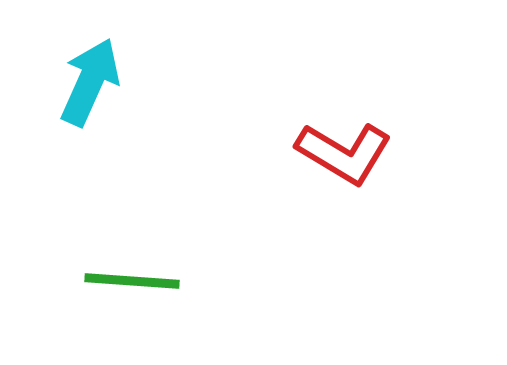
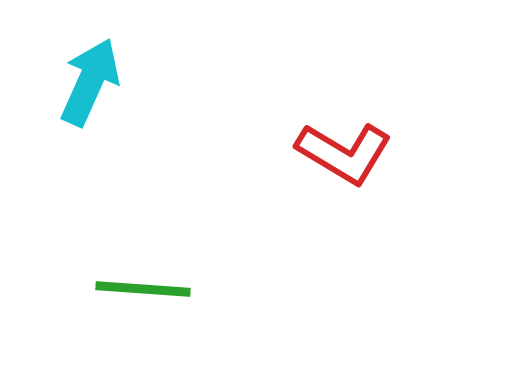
green line: moved 11 px right, 8 px down
